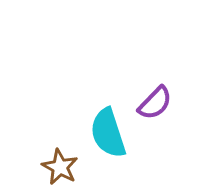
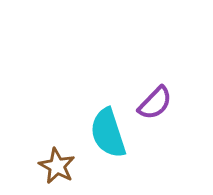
brown star: moved 3 px left, 1 px up
